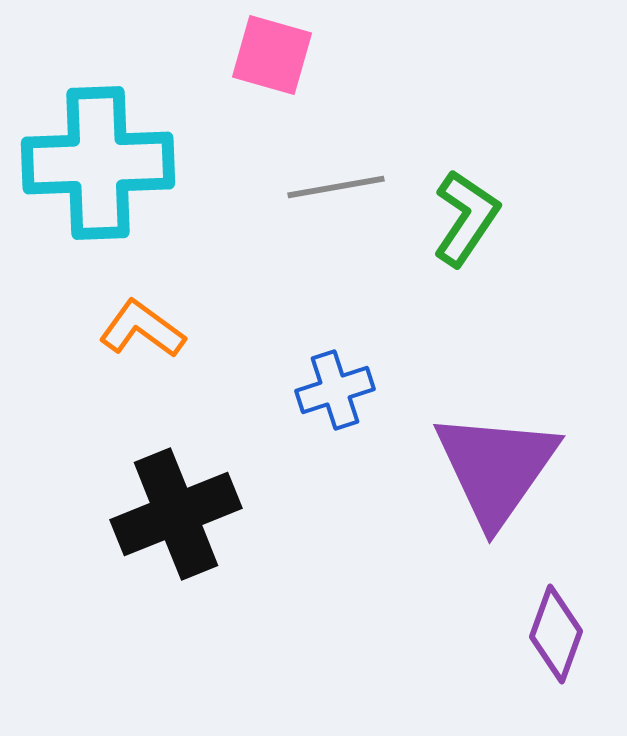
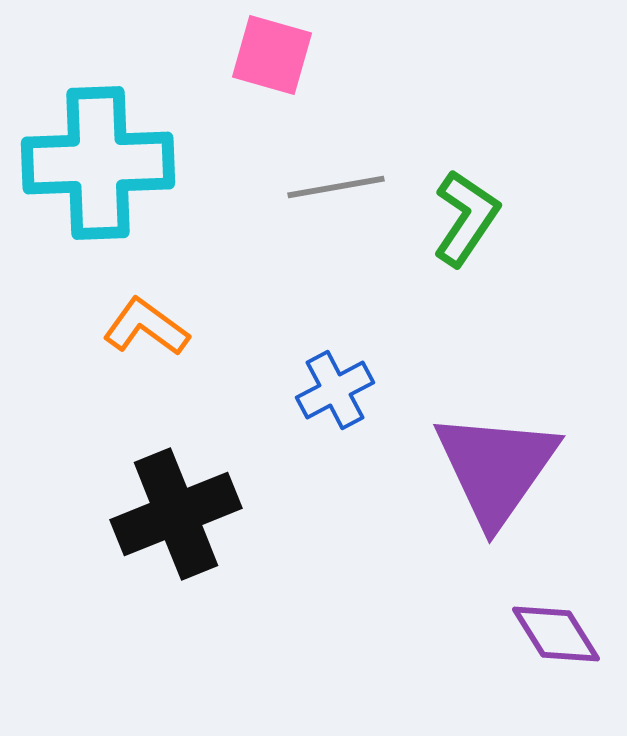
orange L-shape: moved 4 px right, 2 px up
blue cross: rotated 10 degrees counterclockwise
purple diamond: rotated 52 degrees counterclockwise
